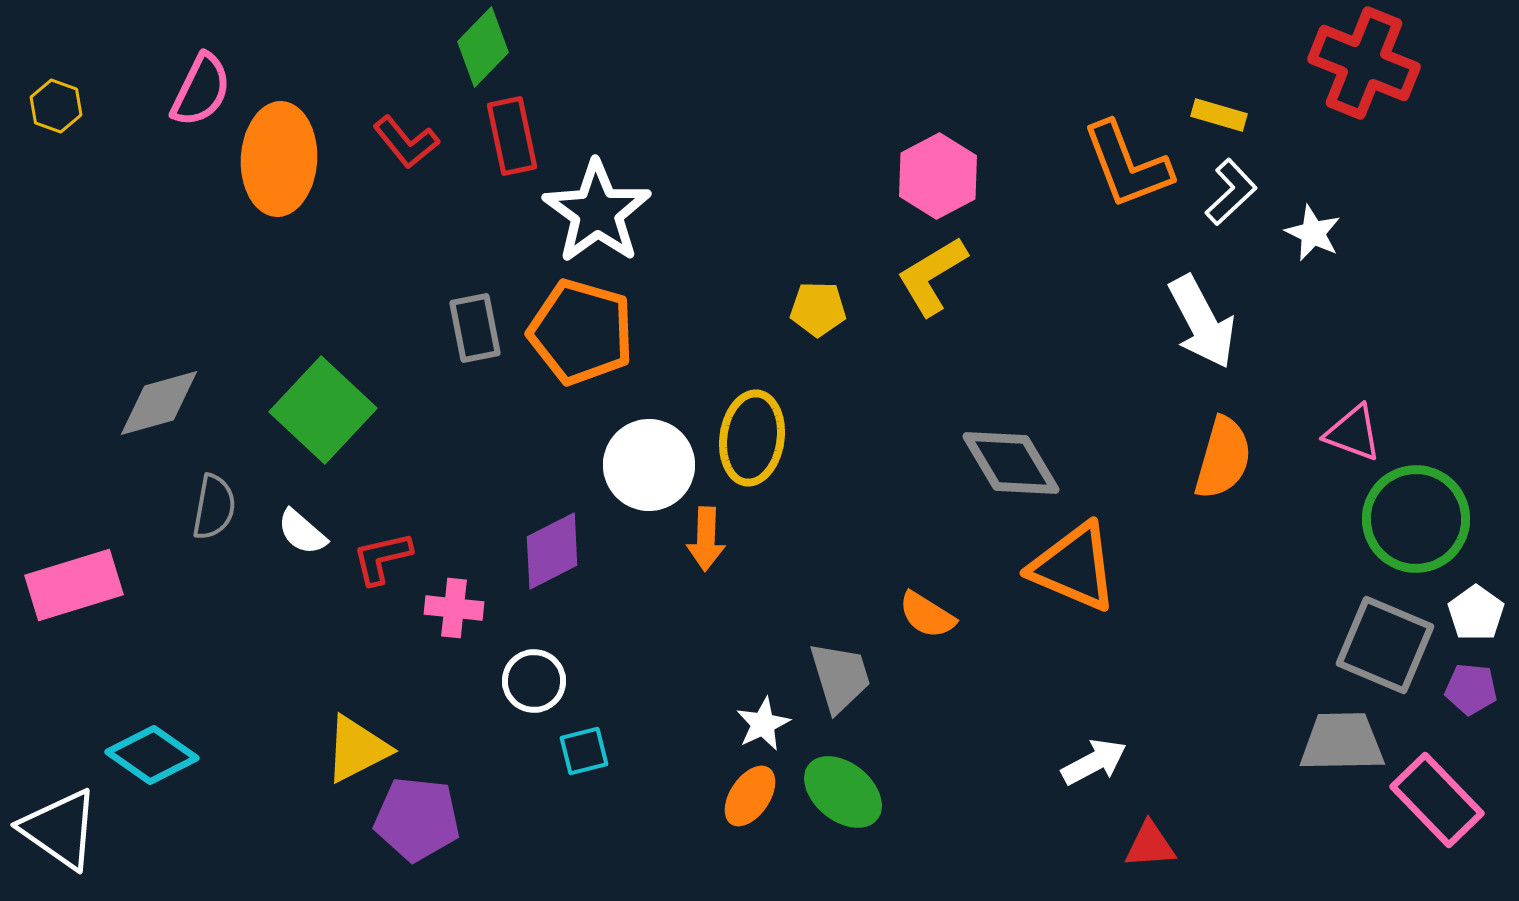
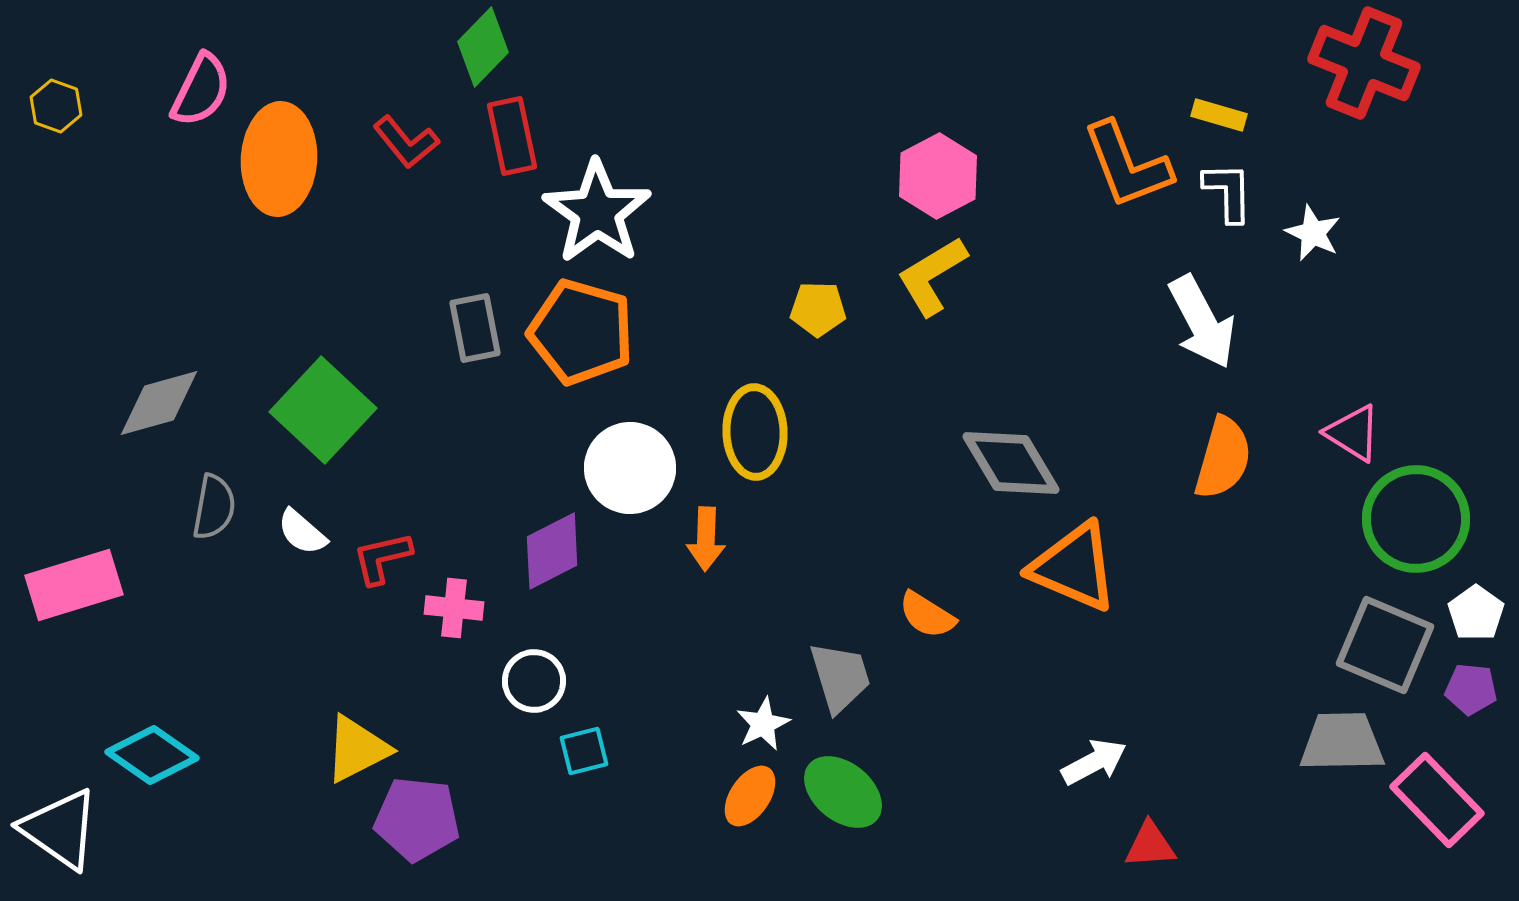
white L-shape at (1231, 192): moved 3 px left; rotated 48 degrees counterclockwise
pink triangle at (1353, 433): rotated 12 degrees clockwise
yellow ellipse at (752, 438): moved 3 px right, 6 px up; rotated 10 degrees counterclockwise
white circle at (649, 465): moved 19 px left, 3 px down
